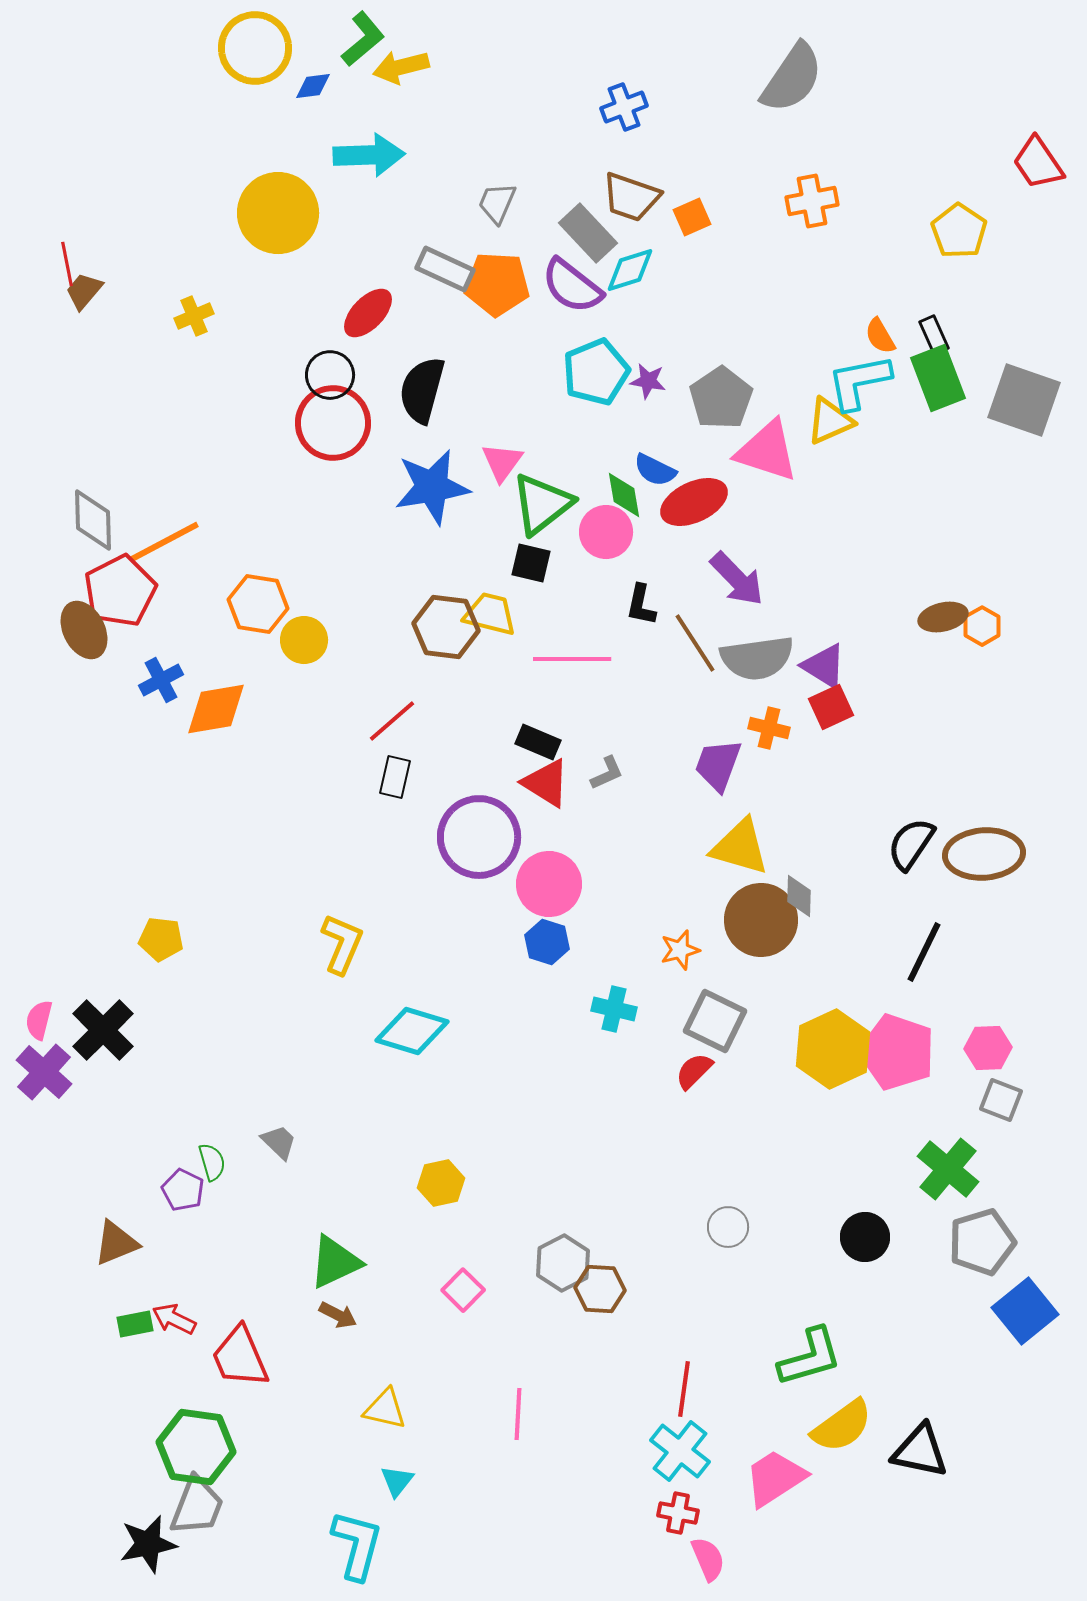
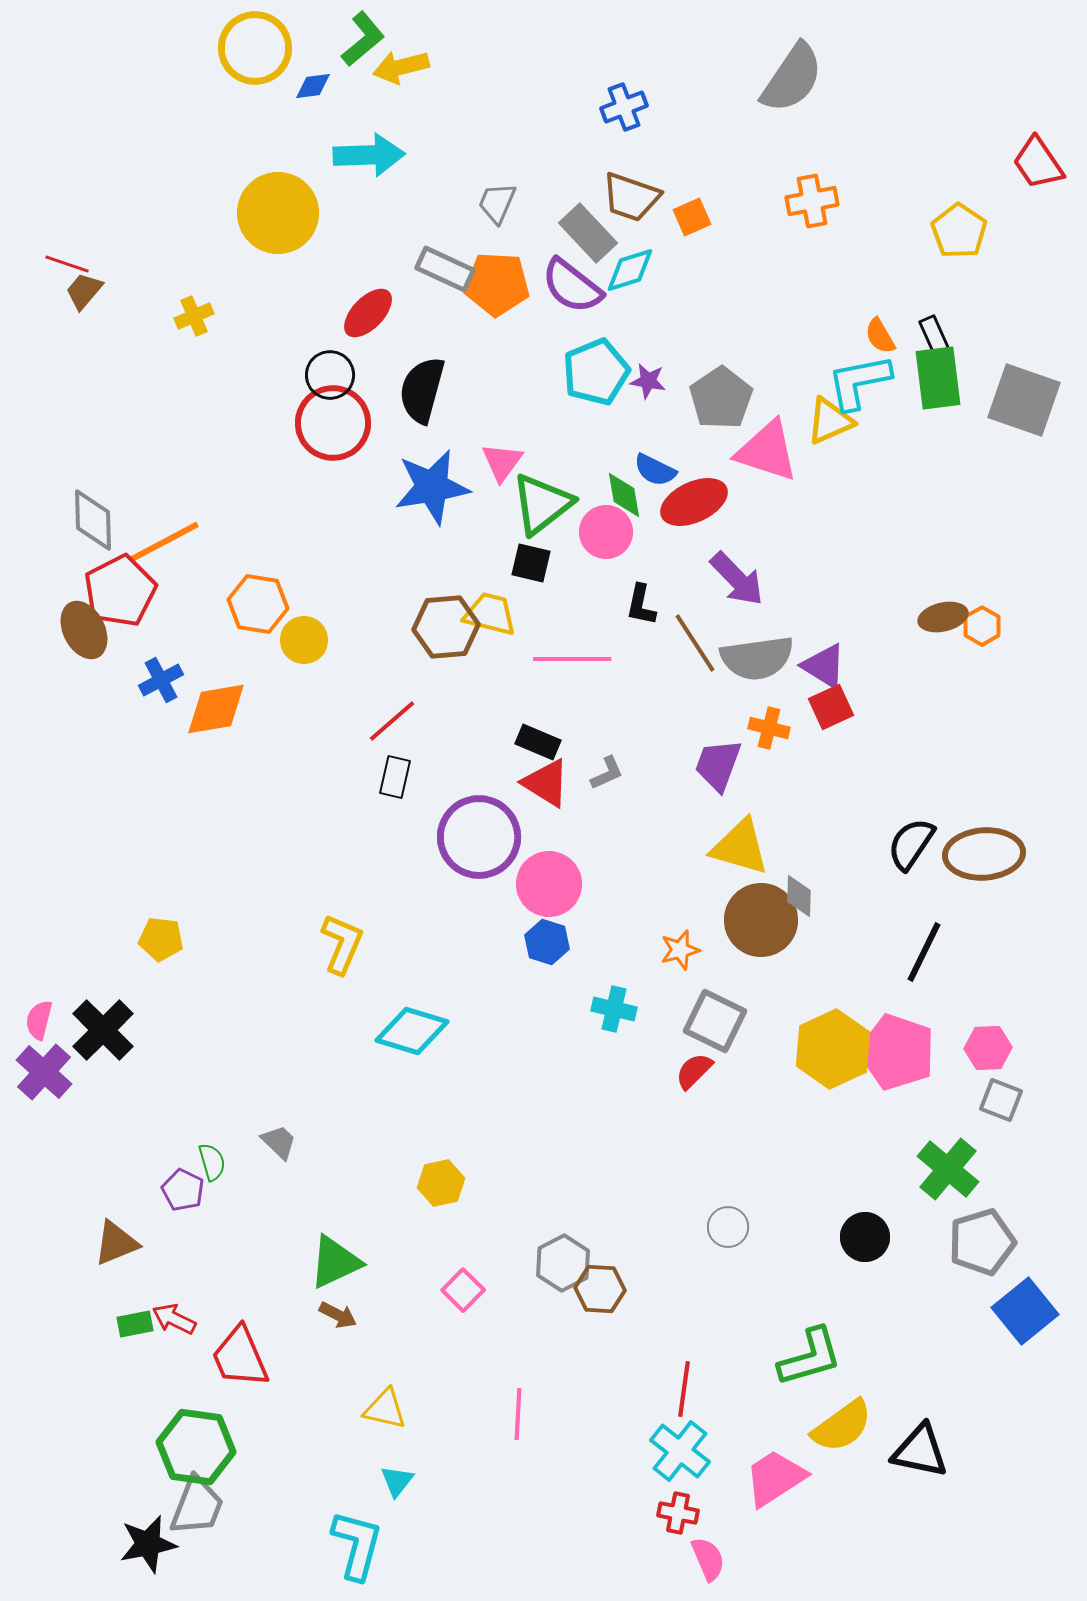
red line at (67, 264): rotated 60 degrees counterclockwise
green rectangle at (938, 378): rotated 14 degrees clockwise
brown hexagon at (446, 627): rotated 12 degrees counterclockwise
